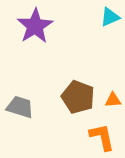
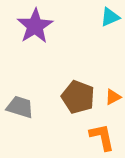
orange triangle: moved 3 px up; rotated 24 degrees counterclockwise
